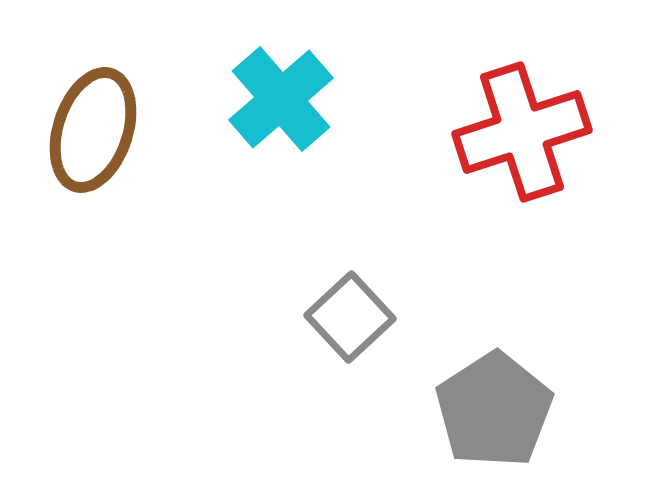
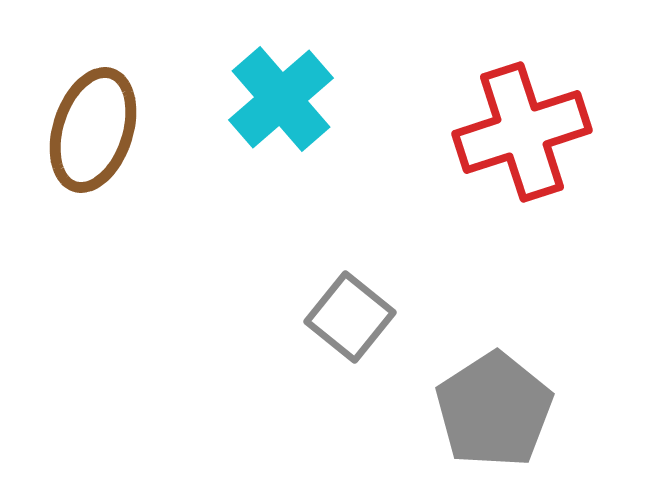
gray square: rotated 8 degrees counterclockwise
